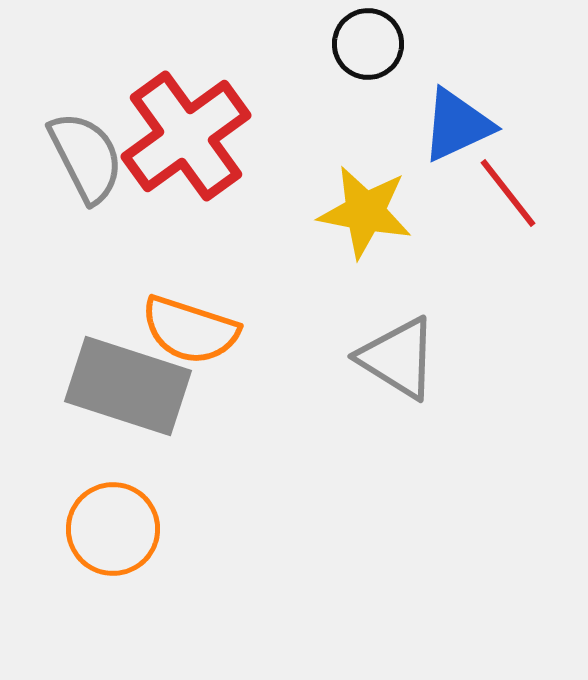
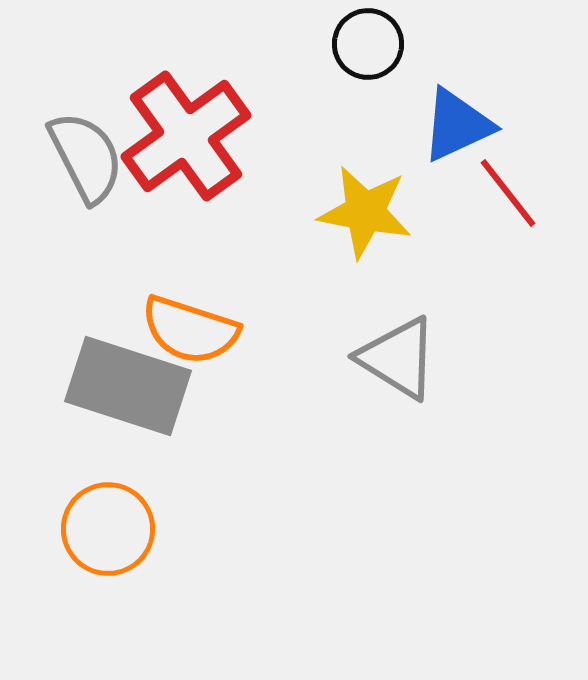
orange circle: moved 5 px left
